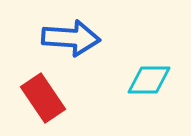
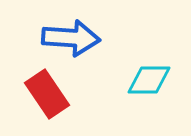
red rectangle: moved 4 px right, 4 px up
